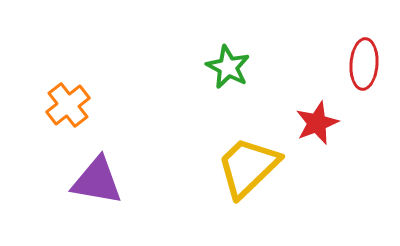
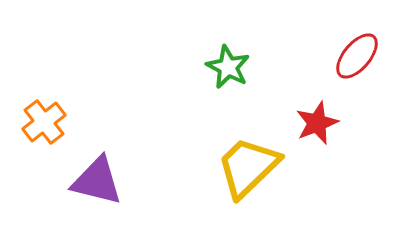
red ellipse: moved 7 px left, 8 px up; rotated 36 degrees clockwise
orange cross: moved 24 px left, 17 px down
purple triangle: rotated 4 degrees clockwise
